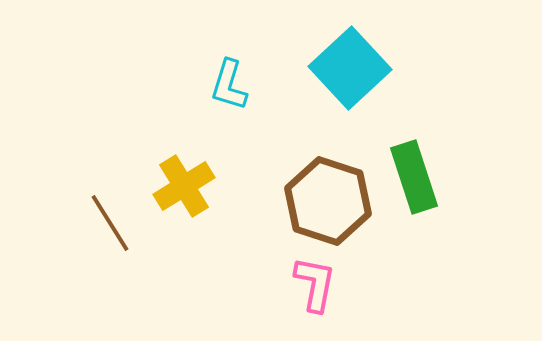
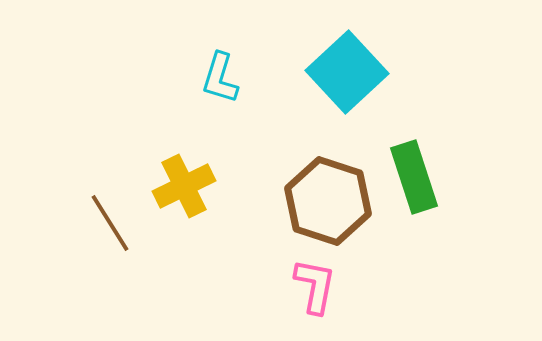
cyan square: moved 3 px left, 4 px down
cyan L-shape: moved 9 px left, 7 px up
yellow cross: rotated 6 degrees clockwise
pink L-shape: moved 2 px down
